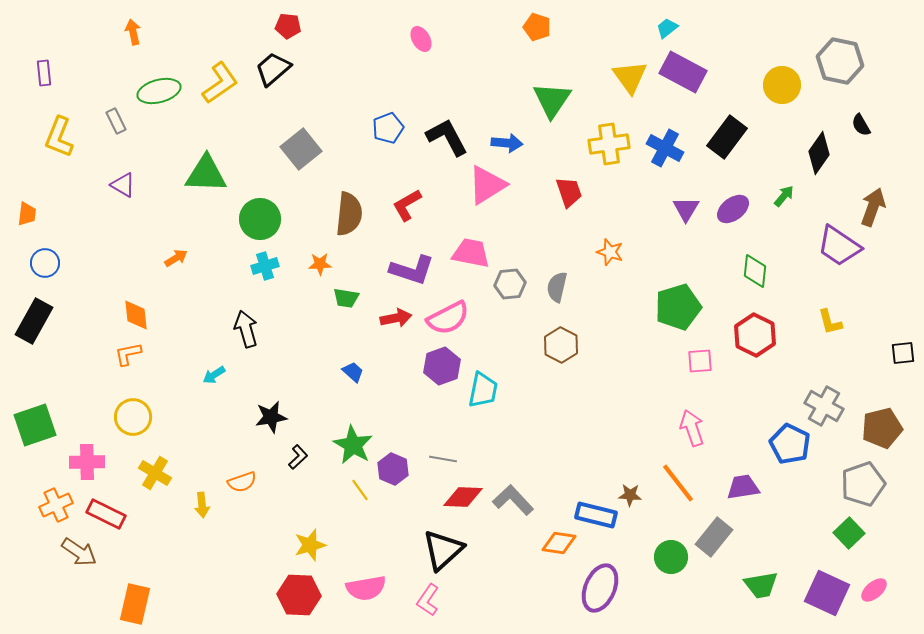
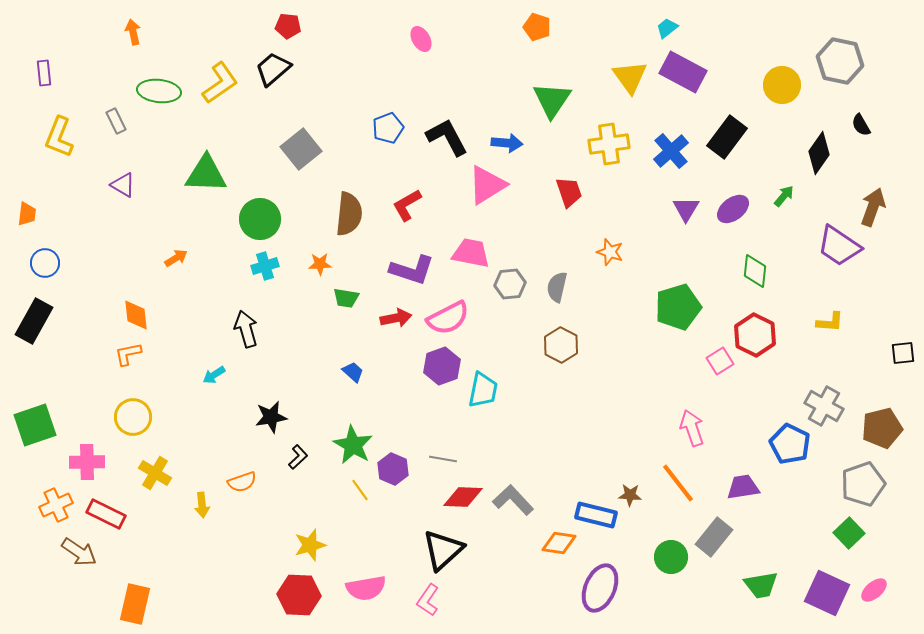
green ellipse at (159, 91): rotated 21 degrees clockwise
blue cross at (665, 148): moved 6 px right, 3 px down; rotated 21 degrees clockwise
yellow L-shape at (830, 322): rotated 72 degrees counterclockwise
pink square at (700, 361): moved 20 px right; rotated 28 degrees counterclockwise
